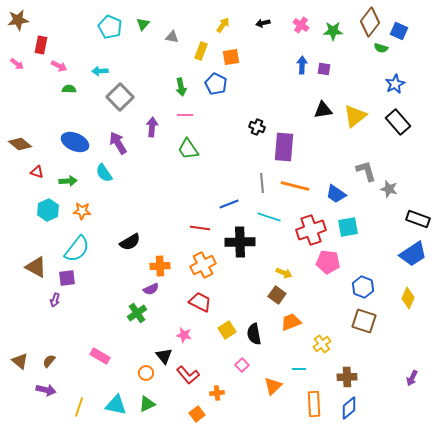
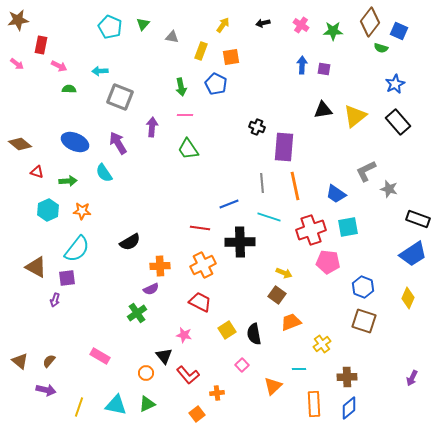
gray square at (120, 97): rotated 24 degrees counterclockwise
gray L-shape at (366, 171): rotated 100 degrees counterclockwise
orange line at (295, 186): rotated 64 degrees clockwise
